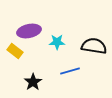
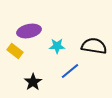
cyan star: moved 4 px down
blue line: rotated 24 degrees counterclockwise
